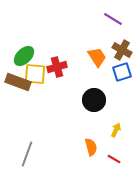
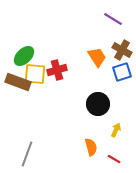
red cross: moved 3 px down
black circle: moved 4 px right, 4 px down
